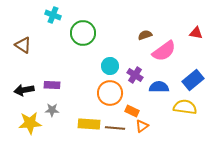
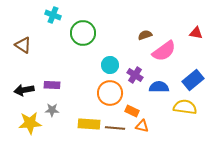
cyan circle: moved 1 px up
orange triangle: rotated 48 degrees clockwise
